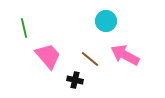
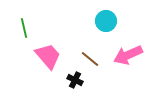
pink arrow: moved 3 px right; rotated 52 degrees counterclockwise
black cross: rotated 14 degrees clockwise
